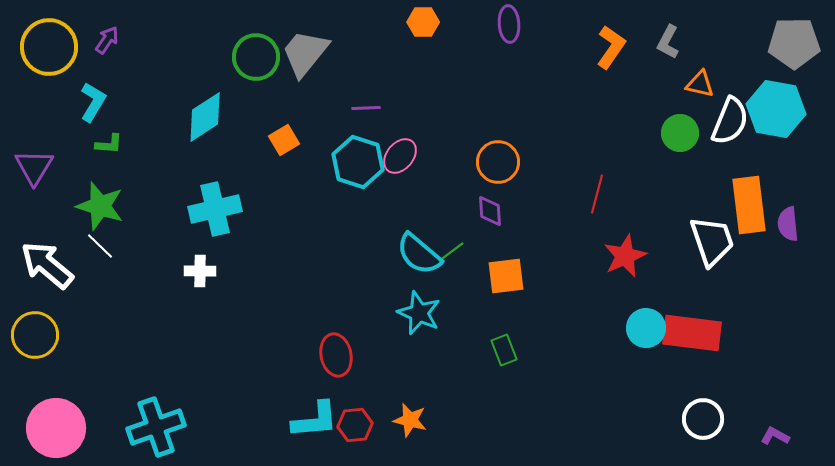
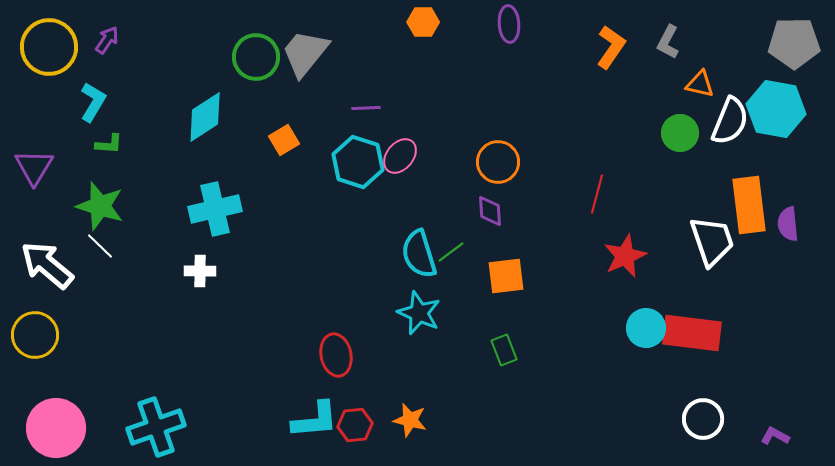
cyan semicircle at (419, 254): rotated 33 degrees clockwise
